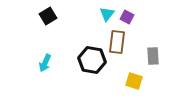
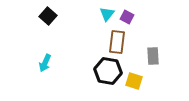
black square: rotated 18 degrees counterclockwise
black hexagon: moved 16 px right, 11 px down
